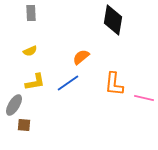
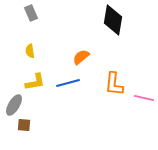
gray rectangle: rotated 21 degrees counterclockwise
yellow semicircle: rotated 104 degrees clockwise
blue line: rotated 20 degrees clockwise
